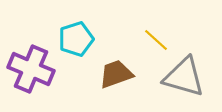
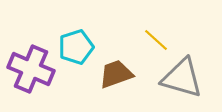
cyan pentagon: moved 8 px down
gray triangle: moved 2 px left, 1 px down
